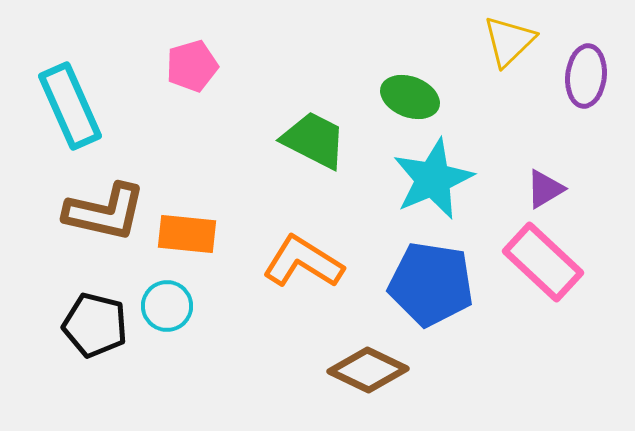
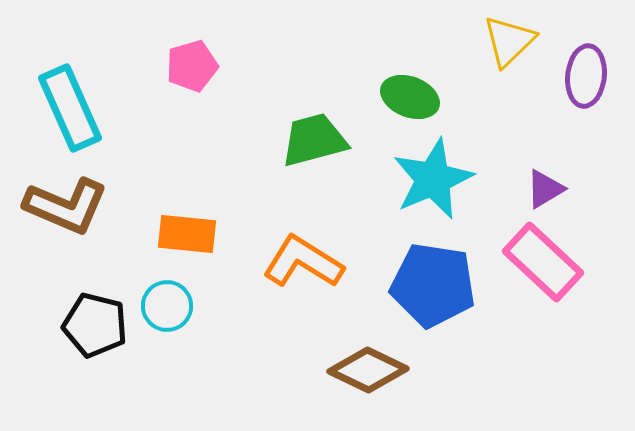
cyan rectangle: moved 2 px down
green trapezoid: rotated 42 degrees counterclockwise
brown L-shape: moved 39 px left, 6 px up; rotated 10 degrees clockwise
blue pentagon: moved 2 px right, 1 px down
